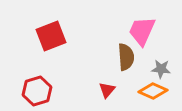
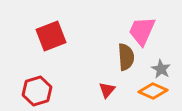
gray star: rotated 24 degrees clockwise
